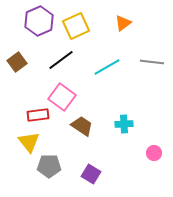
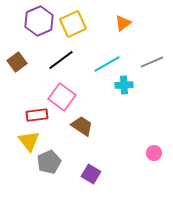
yellow square: moved 3 px left, 2 px up
gray line: rotated 30 degrees counterclockwise
cyan line: moved 3 px up
red rectangle: moved 1 px left
cyan cross: moved 39 px up
yellow triangle: moved 1 px up
gray pentagon: moved 4 px up; rotated 25 degrees counterclockwise
